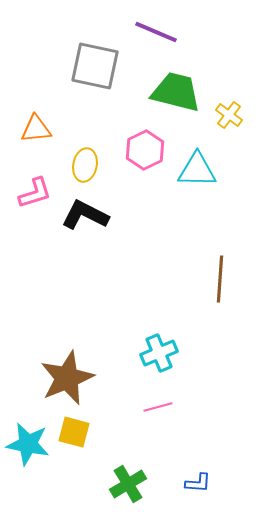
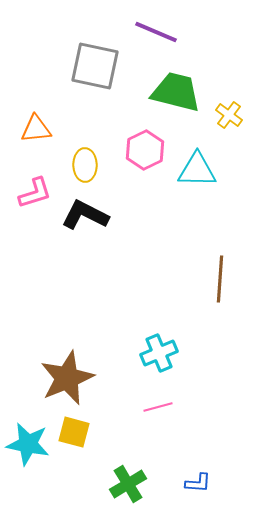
yellow ellipse: rotated 12 degrees counterclockwise
